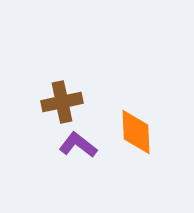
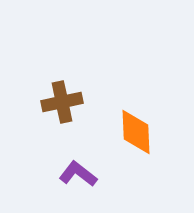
purple L-shape: moved 29 px down
